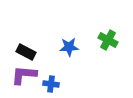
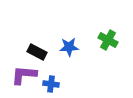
black rectangle: moved 11 px right
